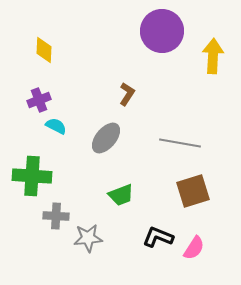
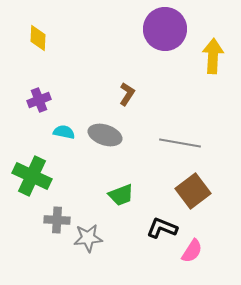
purple circle: moved 3 px right, 2 px up
yellow diamond: moved 6 px left, 12 px up
cyan semicircle: moved 8 px right, 6 px down; rotated 15 degrees counterclockwise
gray ellipse: moved 1 px left, 3 px up; rotated 68 degrees clockwise
green cross: rotated 21 degrees clockwise
brown square: rotated 20 degrees counterclockwise
gray cross: moved 1 px right, 4 px down
black L-shape: moved 4 px right, 9 px up
pink semicircle: moved 2 px left, 3 px down
